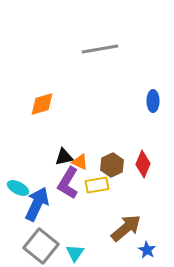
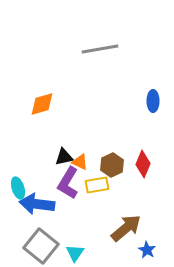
cyan ellipse: rotated 45 degrees clockwise
blue arrow: rotated 108 degrees counterclockwise
